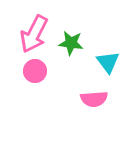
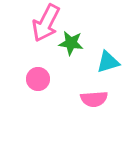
pink arrow: moved 12 px right, 11 px up
cyan triangle: rotated 50 degrees clockwise
pink circle: moved 3 px right, 8 px down
